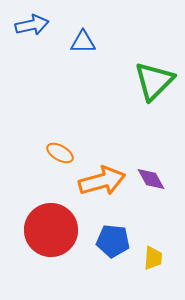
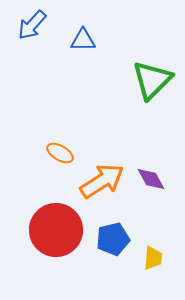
blue arrow: rotated 144 degrees clockwise
blue triangle: moved 2 px up
green triangle: moved 2 px left, 1 px up
orange arrow: rotated 18 degrees counterclockwise
red circle: moved 5 px right
blue pentagon: moved 2 px up; rotated 20 degrees counterclockwise
